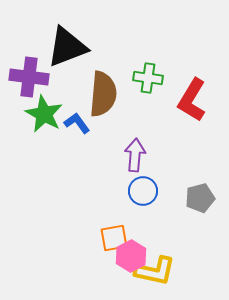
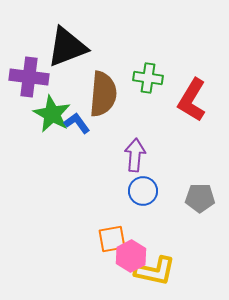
green star: moved 8 px right
gray pentagon: rotated 16 degrees clockwise
orange square: moved 2 px left, 1 px down
